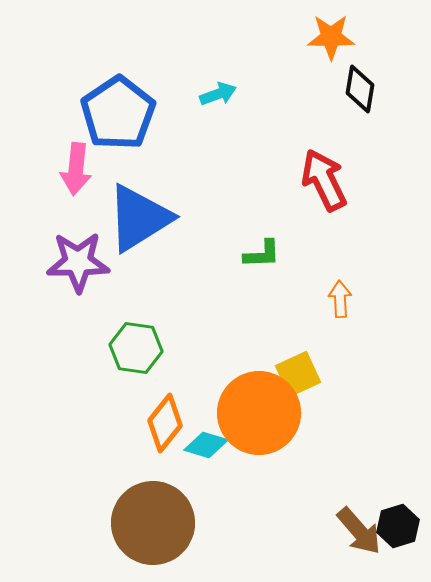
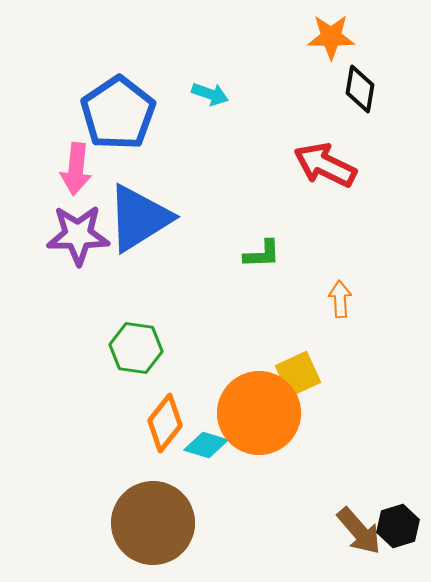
cyan arrow: moved 8 px left; rotated 39 degrees clockwise
red arrow: moved 1 px right, 15 px up; rotated 38 degrees counterclockwise
purple star: moved 27 px up
